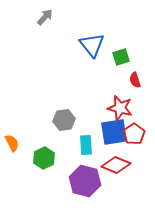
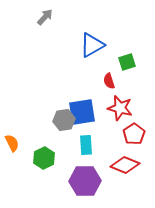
blue triangle: rotated 40 degrees clockwise
green square: moved 6 px right, 5 px down
red semicircle: moved 26 px left, 1 px down
blue square: moved 32 px left, 20 px up
red diamond: moved 9 px right
purple hexagon: rotated 16 degrees counterclockwise
